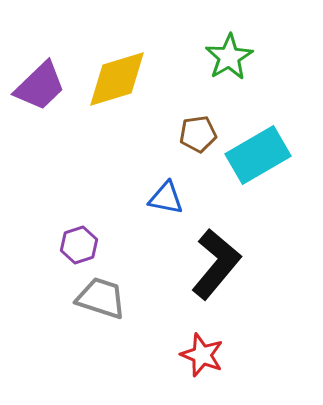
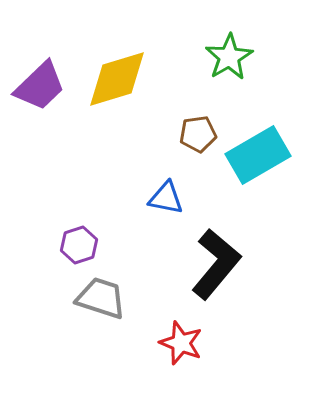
red star: moved 21 px left, 12 px up
